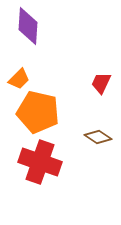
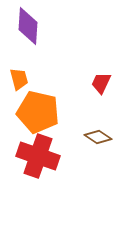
orange trapezoid: rotated 60 degrees counterclockwise
red cross: moved 2 px left, 6 px up
